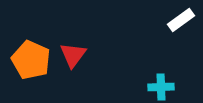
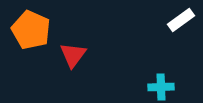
orange pentagon: moved 30 px up
